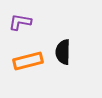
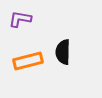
purple L-shape: moved 3 px up
